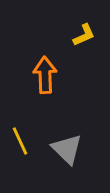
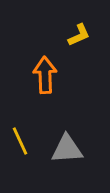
yellow L-shape: moved 5 px left
gray triangle: rotated 48 degrees counterclockwise
